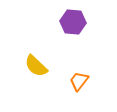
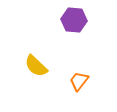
purple hexagon: moved 1 px right, 2 px up
